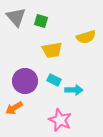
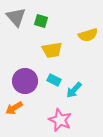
yellow semicircle: moved 2 px right, 2 px up
cyan arrow: rotated 132 degrees clockwise
